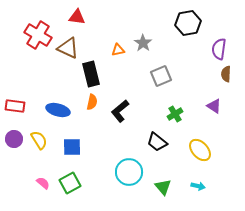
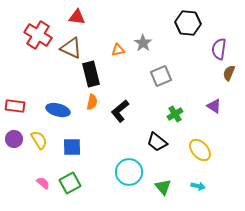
black hexagon: rotated 15 degrees clockwise
brown triangle: moved 3 px right
brown semicircle: moved 3 px right, 1 px up; rotated 21 degrees clockwise
